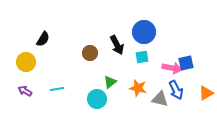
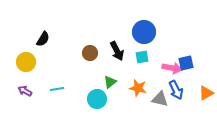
black arrow: moved 6 px down
